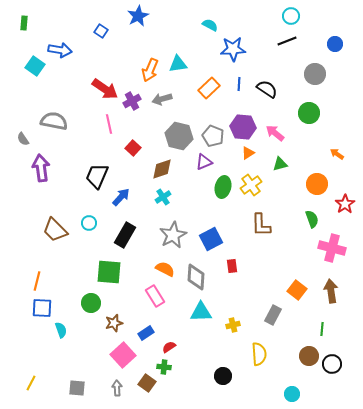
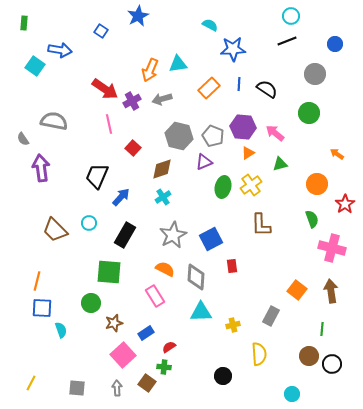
gray rectangle at (273, 315): moved 2 px left, 1 px down
